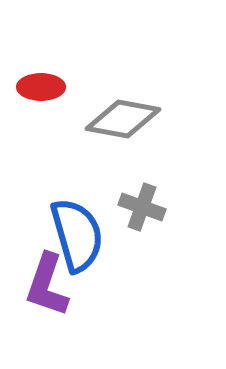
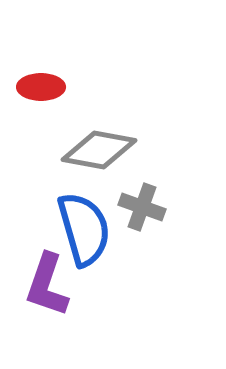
gray diamond: moved 24 px left, 31 px down
blue semicircle: moved 7 px right, 6 px up
